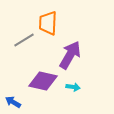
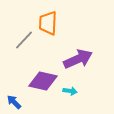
gray line: rotated 15 degrees counterclockwise
purple arrow: moved 8 px right, 4 px down; rotated 36 degrees clockwise
cyan arrow: moved 3 px left, 4 px down
blue arrow: moved 1 px right; rotated 14 degrees clockwise
